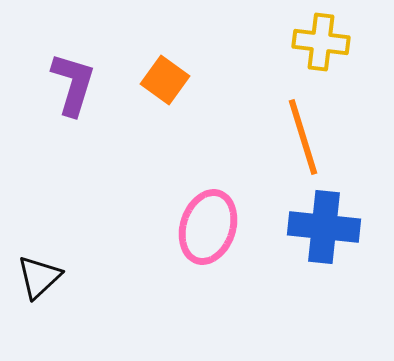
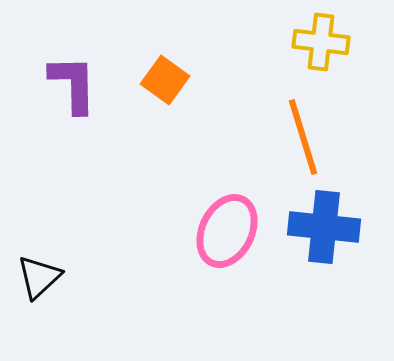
purple L-shape: rotated 18 degrees counterclockwise
pink ellipse: moved 19 px right, 4 px down; rotated 8 degrees clockwise
